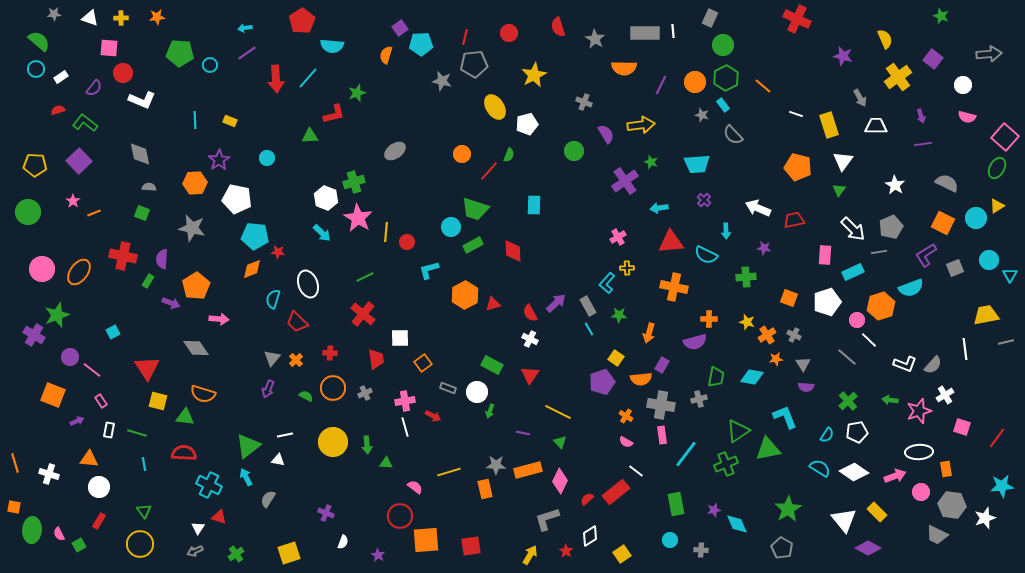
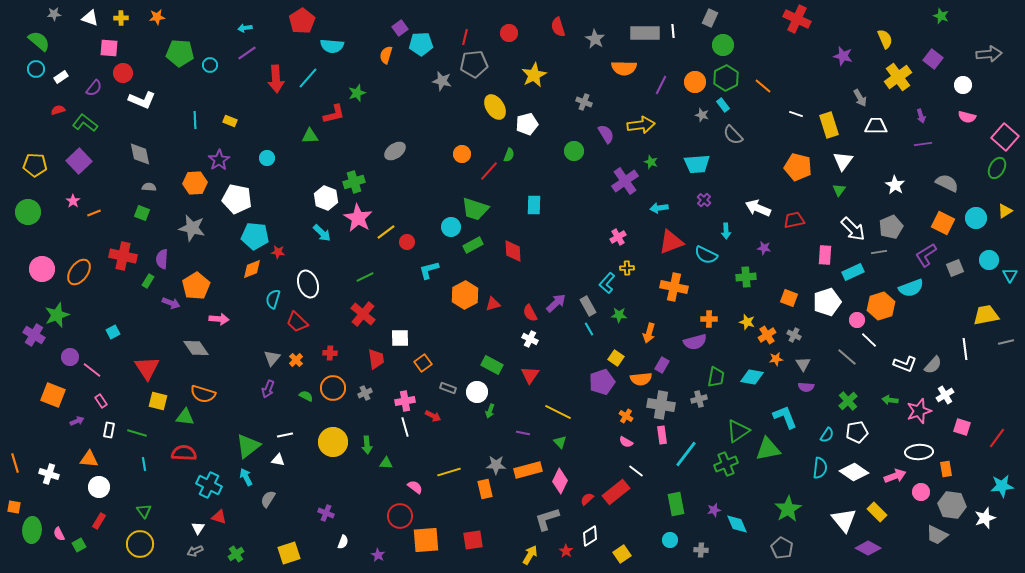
yellow triangle at (997, 206): moved 8 px right, 5 px down
yellow line at (386, 232): rotated 48 degrees clockwise
red triangle at (671, 242): rotated 16 degrees counterclockwise
cyan semicircle at (820, 468): rotated 65 degrees clockwise
red square at (471, 546): moved 2 px right, 6 px up
